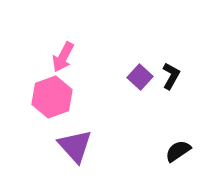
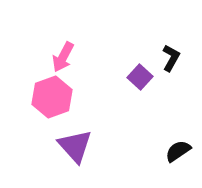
black L-shape: moved 18 px up
